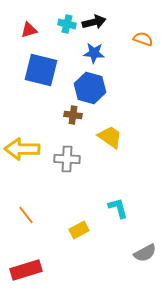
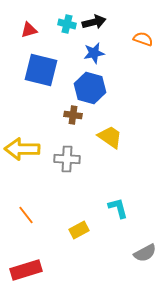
blue star: rotated 15 degrees counterclockwise
